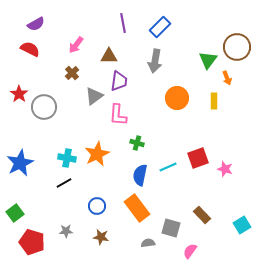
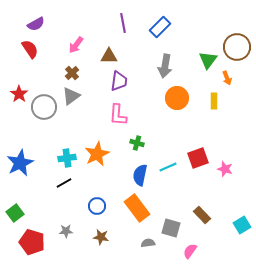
red semicircle: rotated 30 degrees clockwise
gray arrow: moved 10 px right, 5 px down
gray triangle: moved 23 px left
cyan cross: rotated 18 degrees counterclockwise
